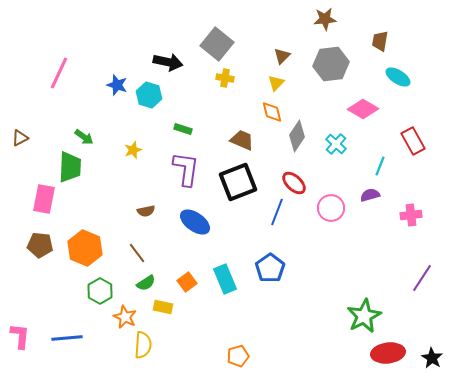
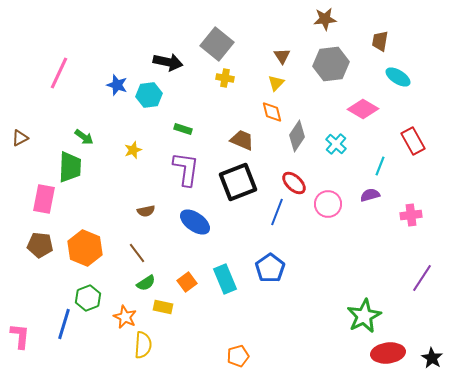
brown triangle at (282, 56): rotated 18 degrees counterclockwise
cyan hexagon at (149, 95): rotated 25 degrees counterclockwise
pink circle at (331, 208): moved 3 px left, 4 px up
green hexagon at (100, 291): moved 12 px left, 7 px down; rotated 10 degrees clockwise
blue line at (67, 338): moved 3 px left, 14 px up; rotated 68 degrees counterclockwise
